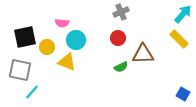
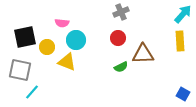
yellow rectangle: moved 1 px right, 2 px down; rotated 42 degrees clockwise
